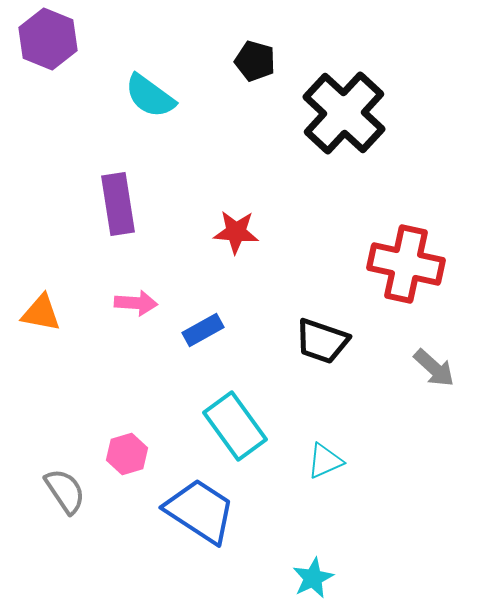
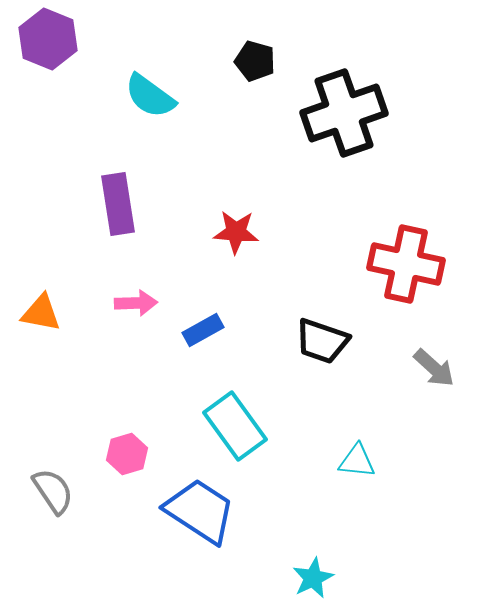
black cross: rotated 28 degrees clockwise
pink arrow: rotated 6 degrees counterclockwise
cyan triangle: moved 32 px right; rotated 30 degrees clockwise
gray semicircle: moved 12 px left
